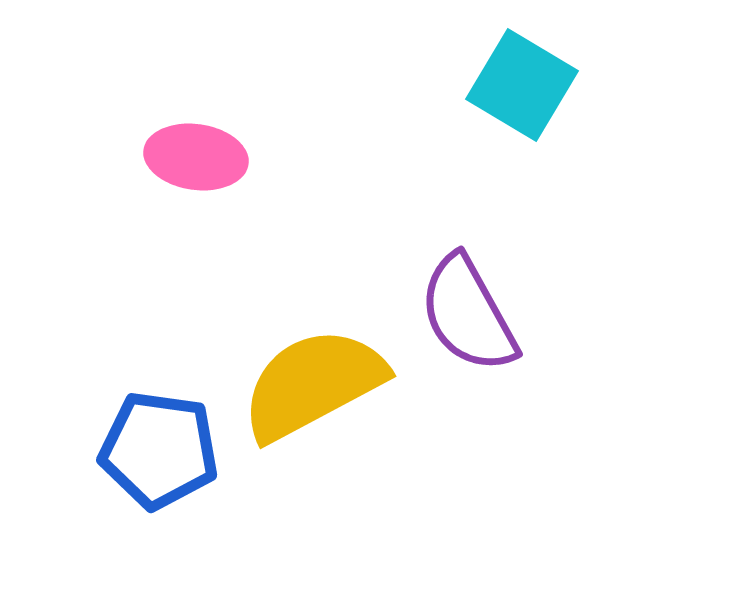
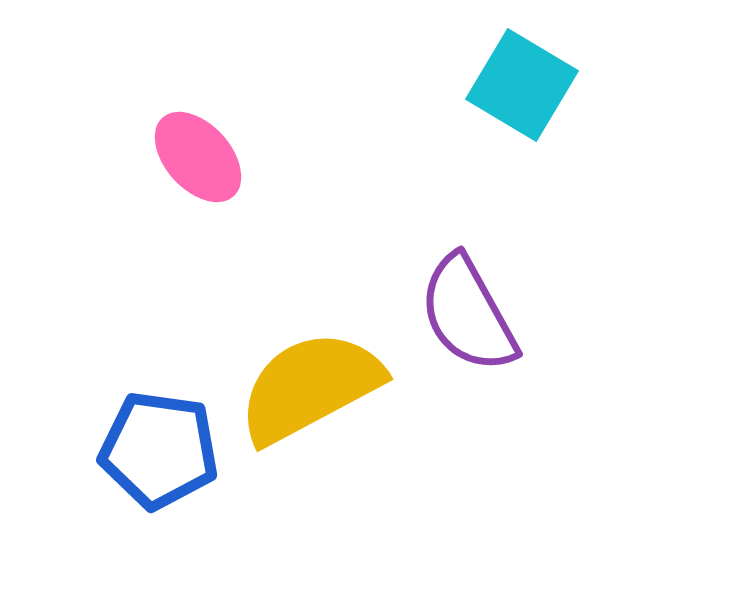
pink ellipse: moved 2 px right; rotated 40 degrees clockwise
yellow semicircle: moved 3 px left, 3 px down
